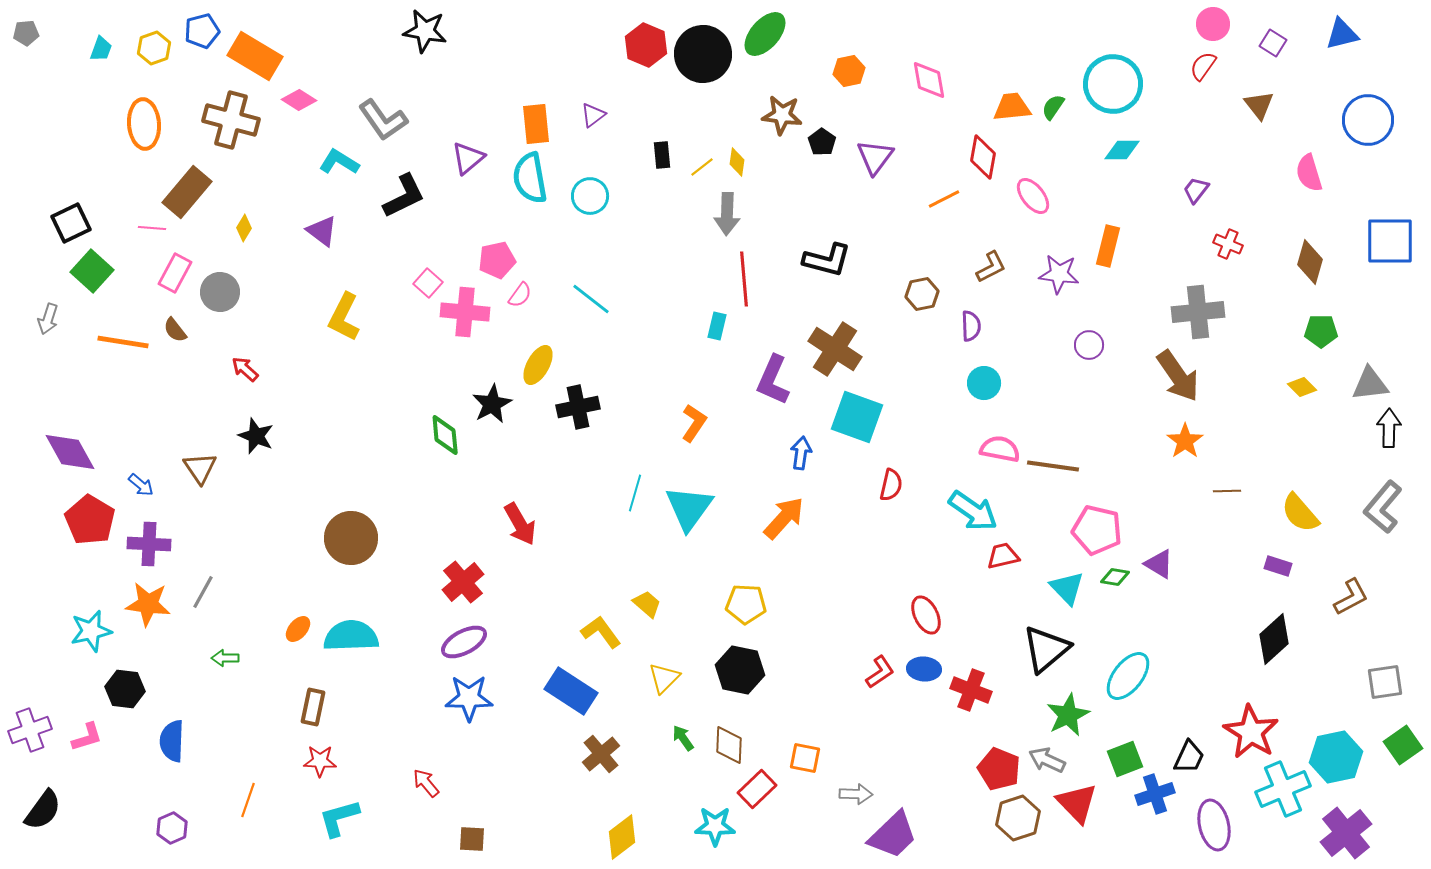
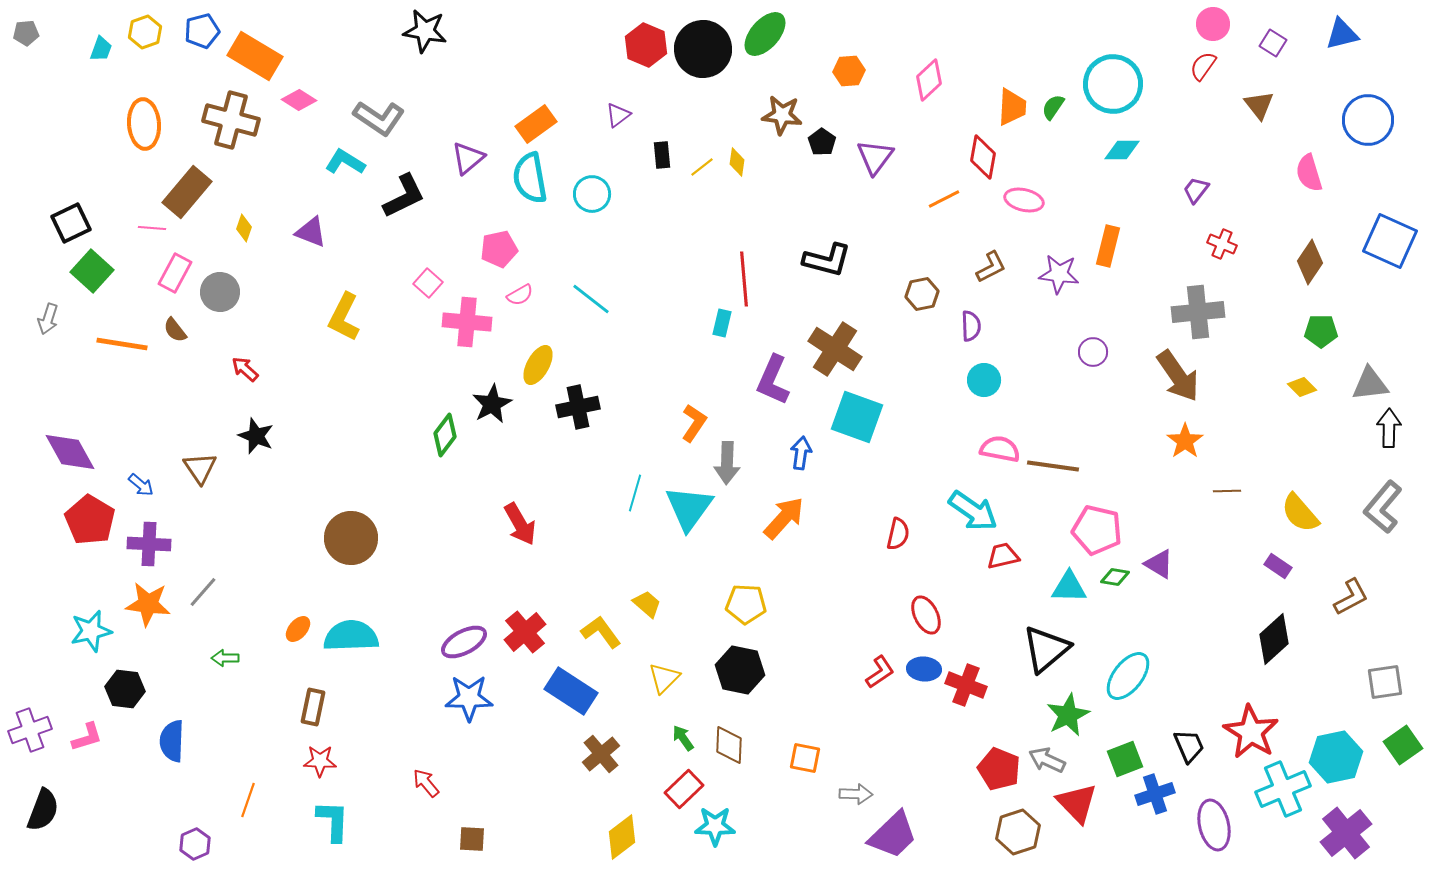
yellow hexagon at (154, 48): moved 9 px left, 16 px up
black circle at (703, 54): moved 5 px up
orange hexagon at (849, 71): rotated 8 degrees clockwise
pink diamond at (929, 80): rotated 57 degrees clockwise
orange trapezoid at (1012, 107): rotated 99 degrees clockwise
purple triangle at (593, 115): moved 25 px right
gray L-shape at (383, 120): moved 4 px left, 2 px up; rotated 21 degrees counterclockwise
orange rectangle at (536, 124): rotated 60 degrees clockwise
cyan L-shape at (339, 162): moved 6 px right
cyan circle at (590, 196): moved 2 px right, 2 px up
pink ellipse at (1033, 196): moved 9 px left, 4 px down; rotated 39 degrees counterclockwise
gray arrow at (727, 214): moved 249 px down
yellow diamond at (244, 228): rotated 12 degrees counterclockwise
purple triangle at (322, 231): moved 11 px left, 1 px down; rotated 16 degrees counterclockwise
blue square at (1390, 241): rotated 24 degrees clockwise
red cross at (1228, 244): moved 6 px left
pink pentagon at (497, 260): moved 2 px right, 11 px up
brown diamond at (1310, 262): rotated 18 degrees clockwise
pink semicircle at (520, 295): rotated 24 degrees clockwise
pink cross at (465, 312): moved 2 px right, 10 px down
cyan rectangle at (717, 326): moved 5 px right, 3 px up
orange line at (123, 342): moved 1 px left, 2 px down
purple circle at (1089, 345): moved 4 px right, 7 px down
cyan circle at (984, 383): moved 3 px up
green diamond at (445, 435): rotated 42 degrees clockwise
red semicircle at (891, 485): moved 7 px right, 49 px down
purple rectangle at (1278, 566): rotated 16 degrees clockwise
red cross at (463, 582): moved 62 px right, 50 px down
cyan triangle at (1067, 588): moved 2 px right, 1 px up; rotated 45 degrees counterclockwise
gray line at (203, 592): rotated 12 degrees clockwise
red cross at (971, 690): moved 5 px left, 5 px up
black trapezoid at (1189, 757): moved 11 px up; rotated 48 degrees counterclockwise
red rectangle at (757, 789): moved 73 px left
black semicircle at (43, 810): rotated 15 degrees counterclockwise
cyan L-shape at (339, 818): moved 6 px left, 3 px down; rotated 108 degrees clockwise
brown hexagon at (1018, 818): moved 14 px down
purple hexagon at (172, 828): moved 23 px right, 16 px down
